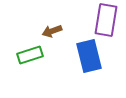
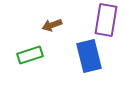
brown arrow: moved 6 px up
